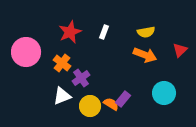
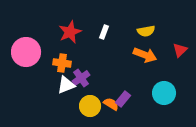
yellow semicircle: moved 1 px up
orange cross: rotated 30 degrees counterclockwise
white triangle: moved 4 px right, 11 px up
